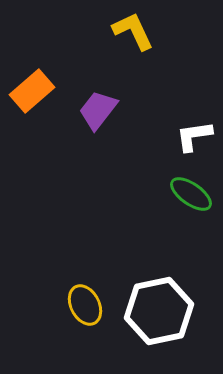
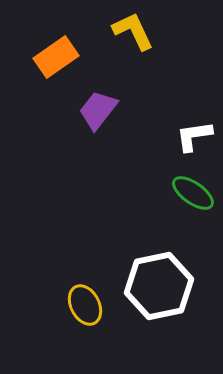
orange rectangle: moved 24 px right, 34 px up; rotated 6 degrees clockwise
green ellipse: moved 2 px right, 1 px up
white hexagon: moved 25 px up
